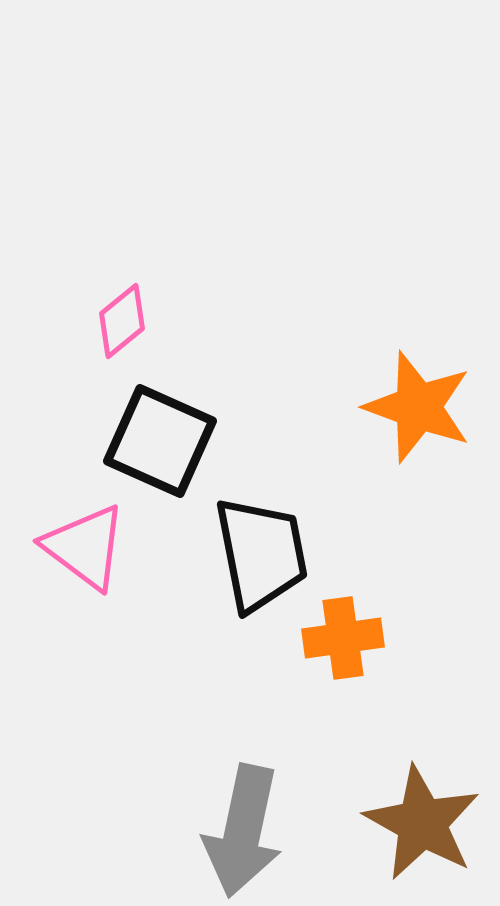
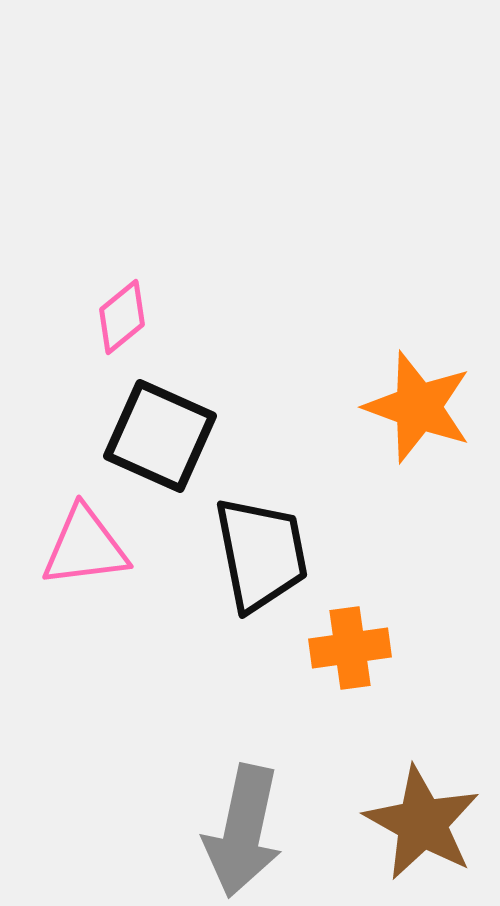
pink diamond: moved 4 px up
black square: moved 5 px up
pink triangle: rotated 44 degrees counterclockwise
orange cross: moved 7 px right, 10 px down
